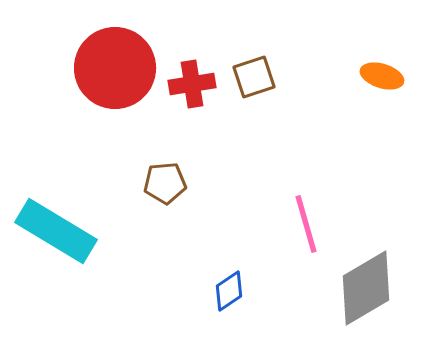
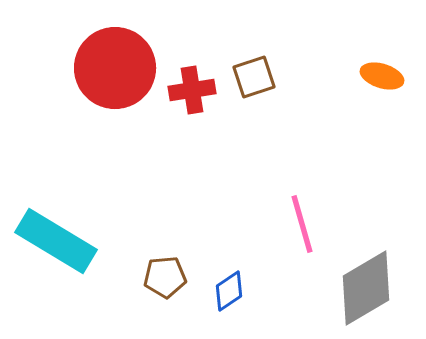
red cross: moved 6 px down
brown pentagon: moved 94 px down
pink line: moved 4 px left
cyan rectangle: moved 10 px down
